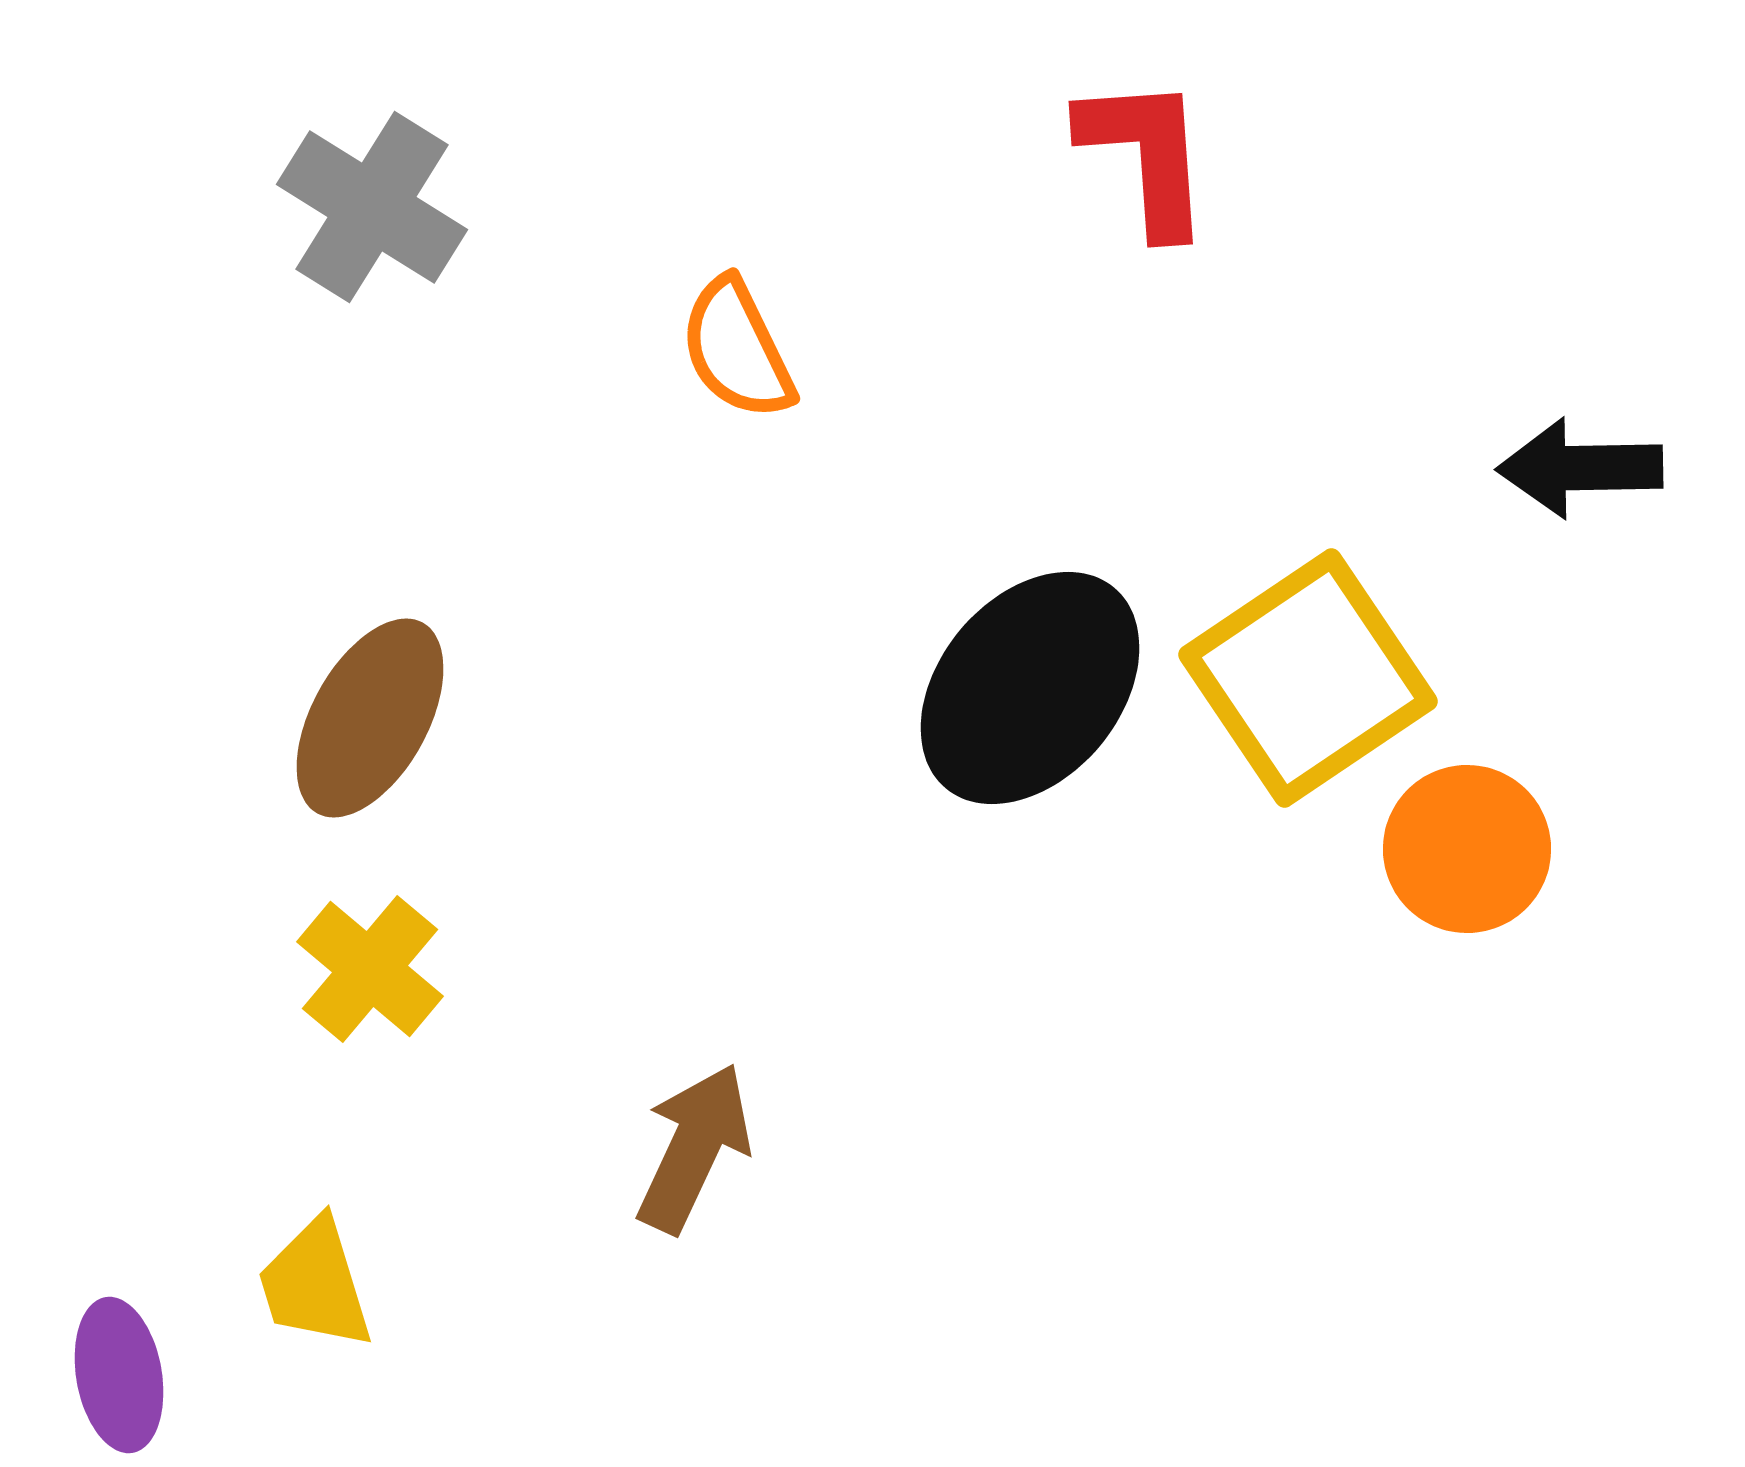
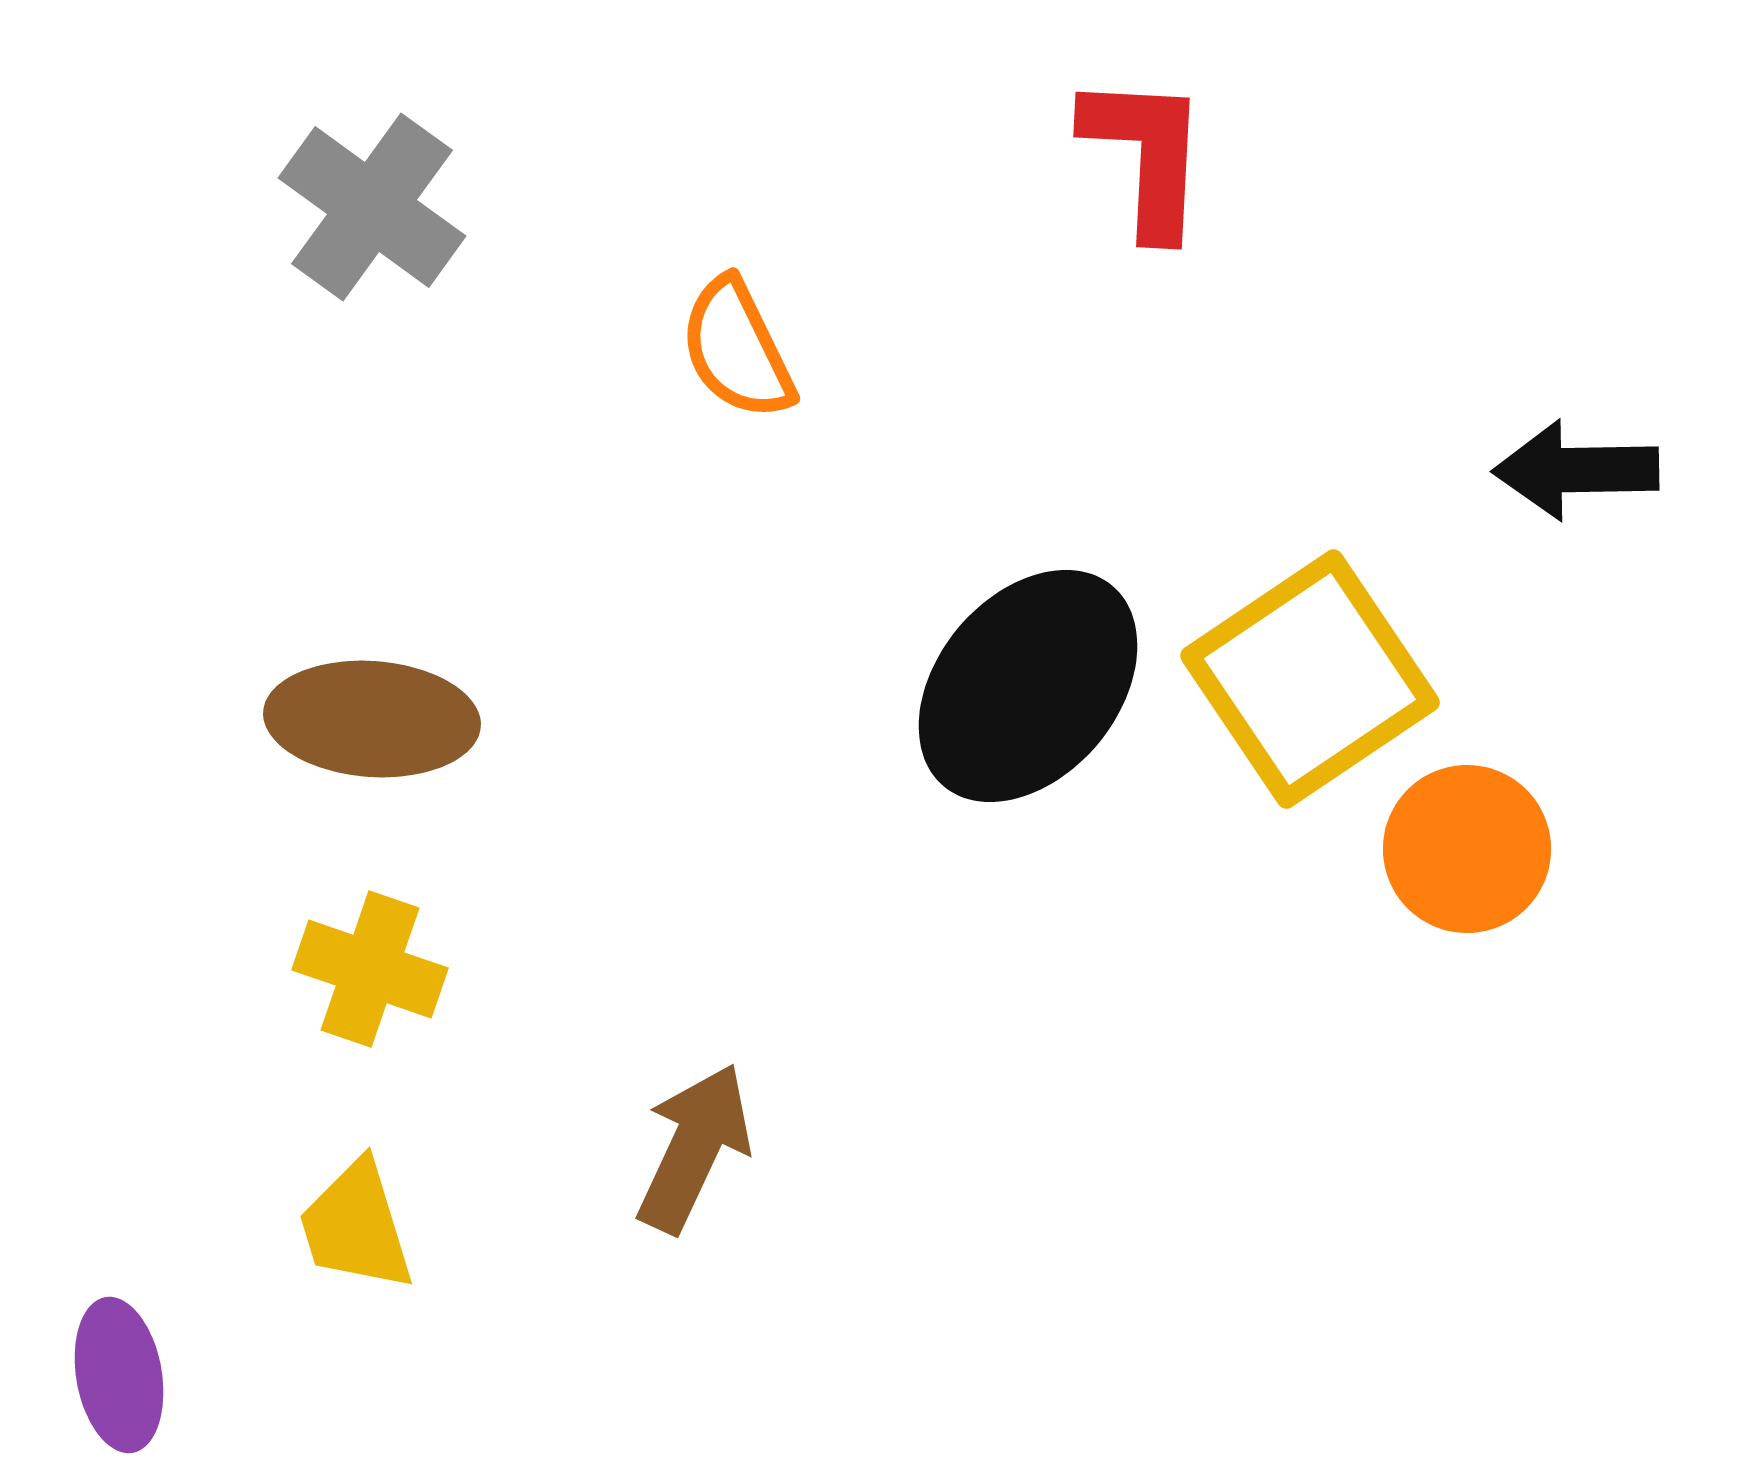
red L-shape: rotated 7 degrees clockwise
gray cross: rotated 4 degrees clockwise
black arrow: moved 4 px left, 2 px down
yellow square: moved 2 px right, 1 px down
black ellipse: moved 2 px left, 2 px up
brown ellipse: moved 2 px right, 1 px down; rotated 65 degrees clockwise
yellow cross: rotated 21 degrees counterclockwise
yellow trapezoid: moved 41 px right, 58 px up
